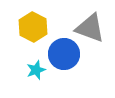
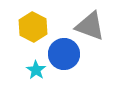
gray triangle: moved 2 px up
cyan star: rotated 18 degrees counterclockwise
